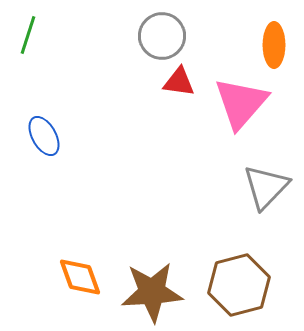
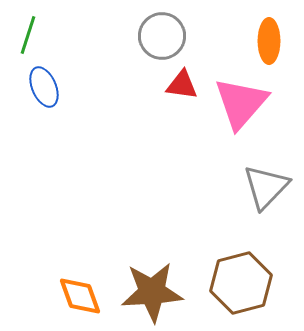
orange ellipse: moved 5 px left, 4 px up
red triangle: moved 3 px right, 3 px down
blue ellipse: moved 49 px up; rotated 6 degrees clockwise
orange diamond: moved 19 px down
brown hexagon: moved 2 px right, 2 px up
